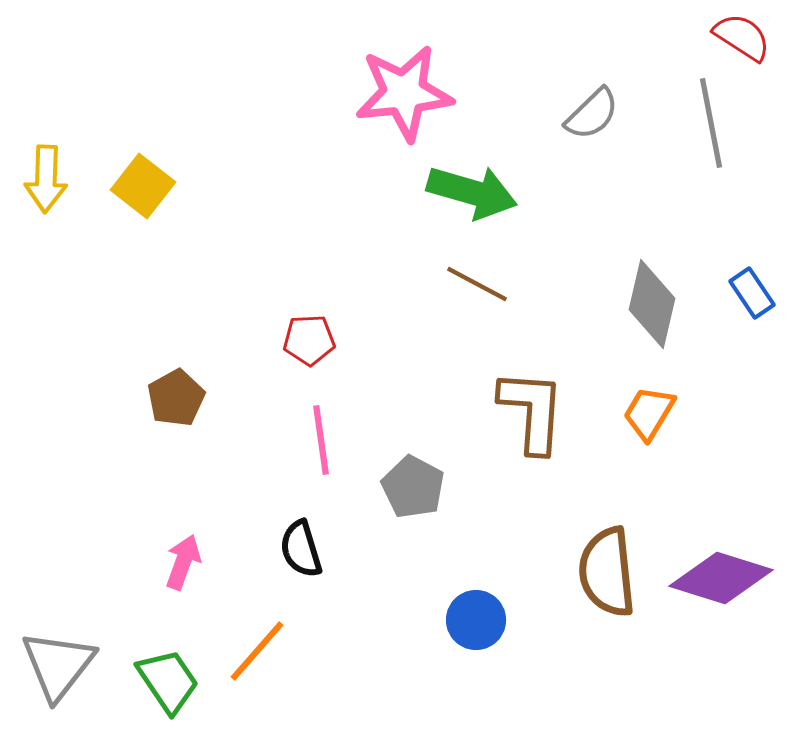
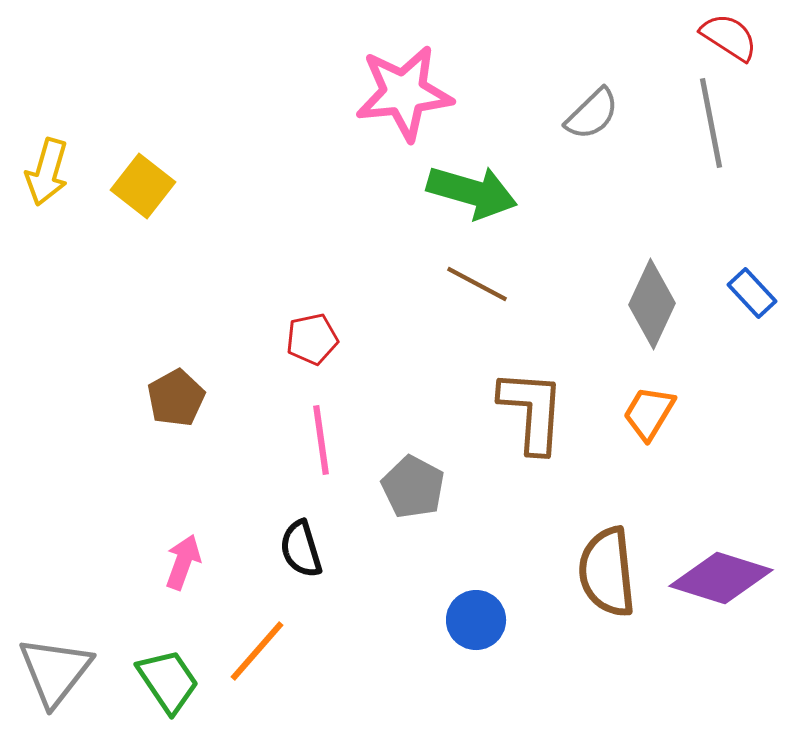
red semicircle: moved 13 px left
yellow arrow: moved 1 px right, 7 px up; rotated 14 degrees clockwise
blue rectangle: rotated 9 degrees counterclockwise
gray diamond: rotated 12 degrees clockwise
red pentagon: moved 3 px right, 1 px up; rotated 9 degrees counterclockwise
gray triangle: moved 3 px left, 6 px down
